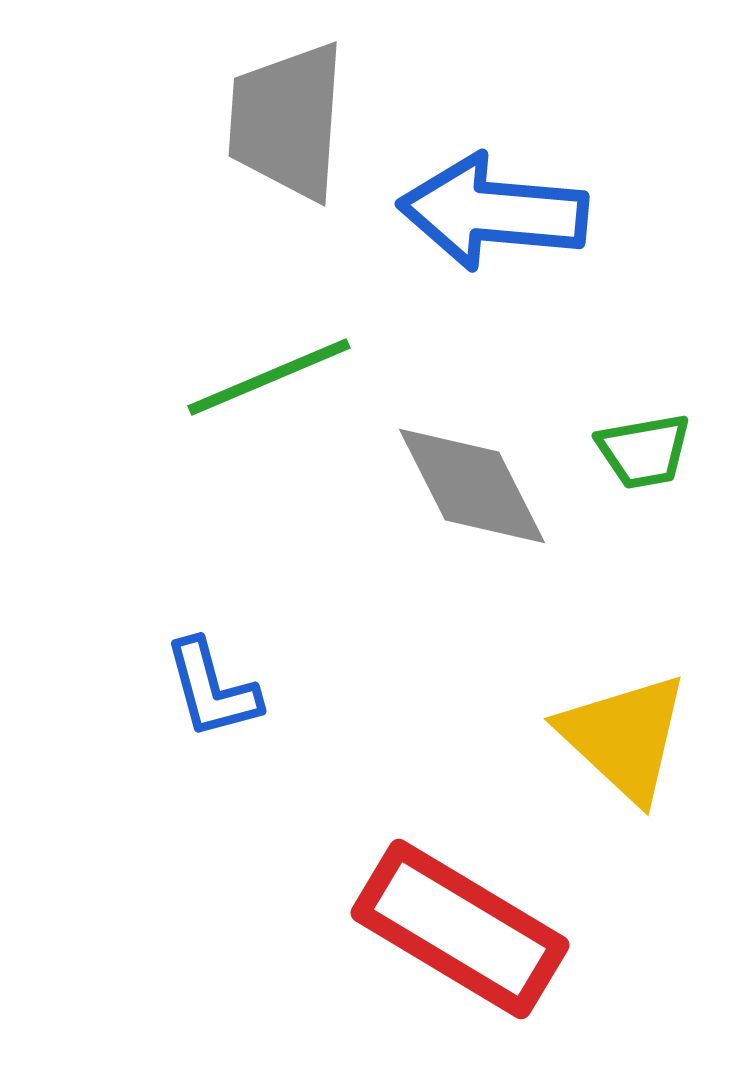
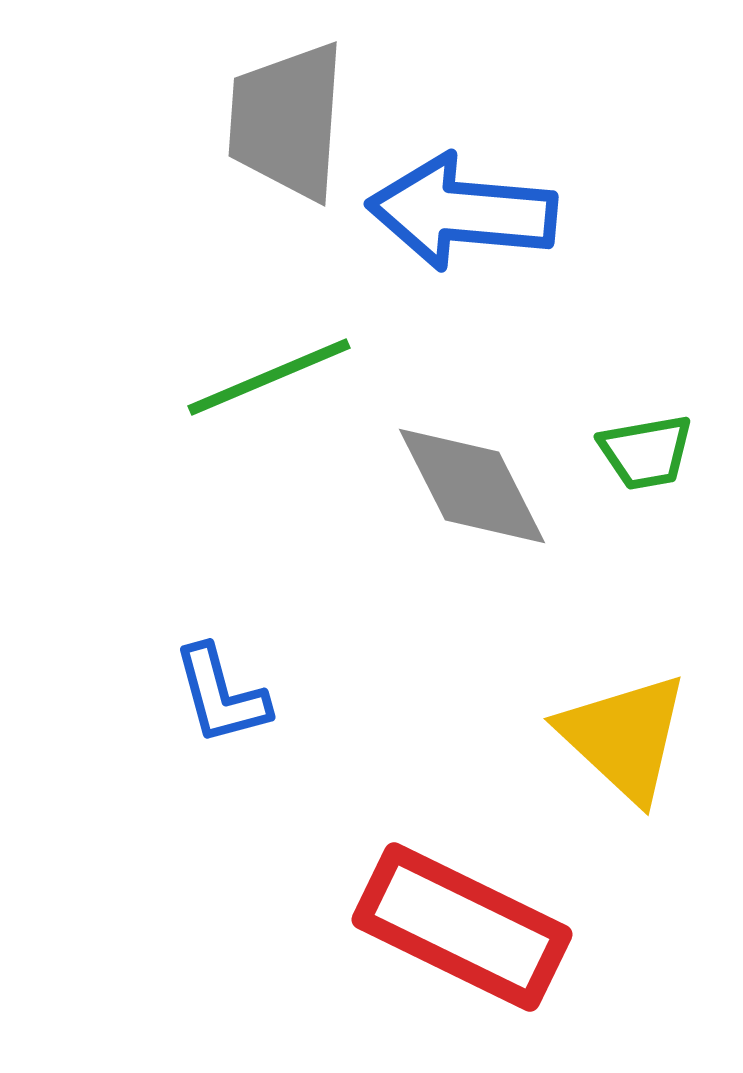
blue arrow: moved 31 px left
green trapezoid: moved 2 px right, 1 px down
blue L-shape: moved 9 px right, 6 px down
red rectangle: moved 2 px right, 2 px up; rotated 5 degrees counterclockwise
